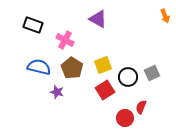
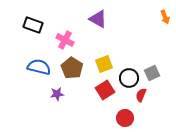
orange arrow: moved 1 px down
yellow square: moved 1 px right, 1 px up
black circle: moved 1 px right, 1 px down
purple star: moved 2 px down; rotated 24 degrees counterclockwise
red semicircle: moved 12 px up
